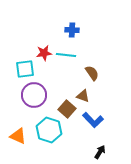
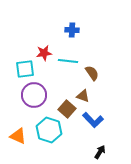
cyan line: moved 2 px right, 6 px down
